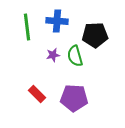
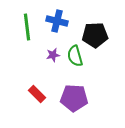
blue cross: rotated 10 degrees clockwise
